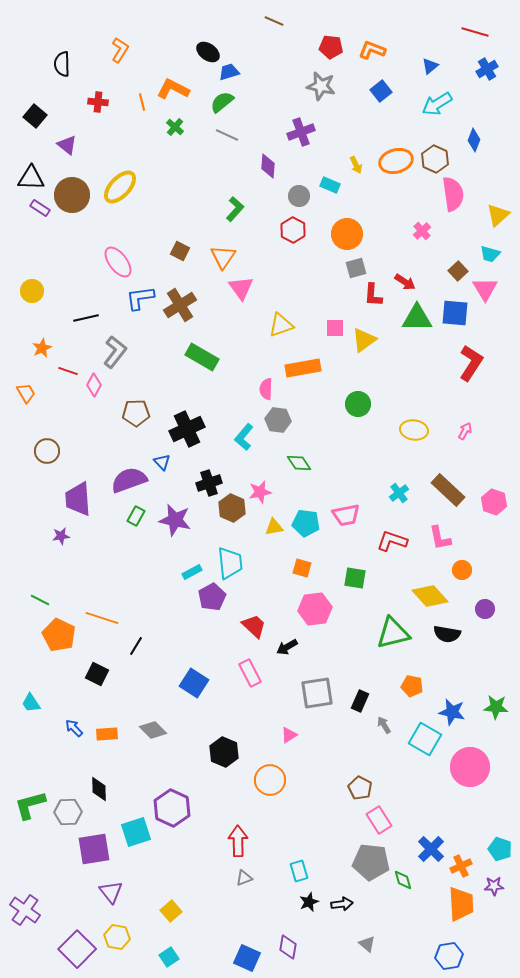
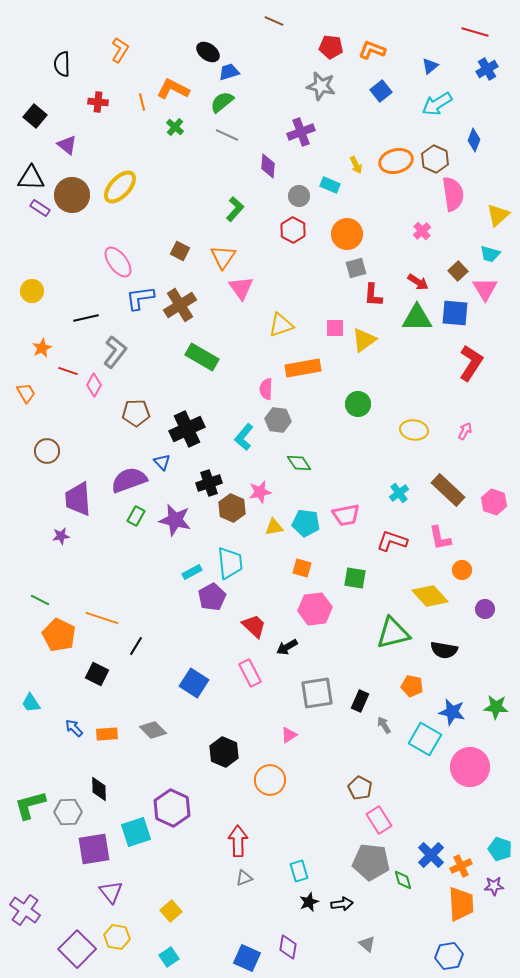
red arrow at (405, 282): moved 13 px right
black semicircle at (447, 634): moved 3 px left, 16 px down
blue cross at (431, 849): moved 6 px down
